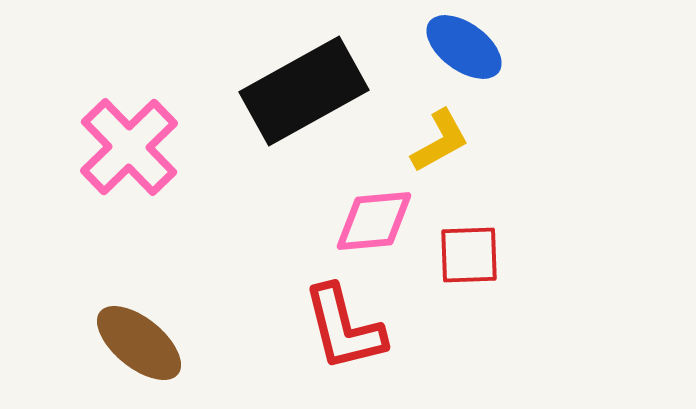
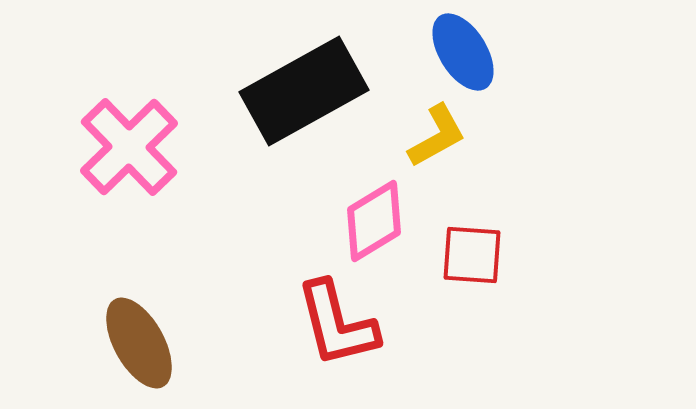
blue ellipse: moved 1 px left, 5 px down; rotated 22 degrees clockwise
yellow L-shape: moved 3 px left, 5 px up
pink diamond: rotated 26 degrees counterclockwise
red square: moved 3 px right; rotated 6 degrees clockwise
red L-shape: moved 7 px left, 4 px up
brown ellipse: rotated 22 degrees clockwise
